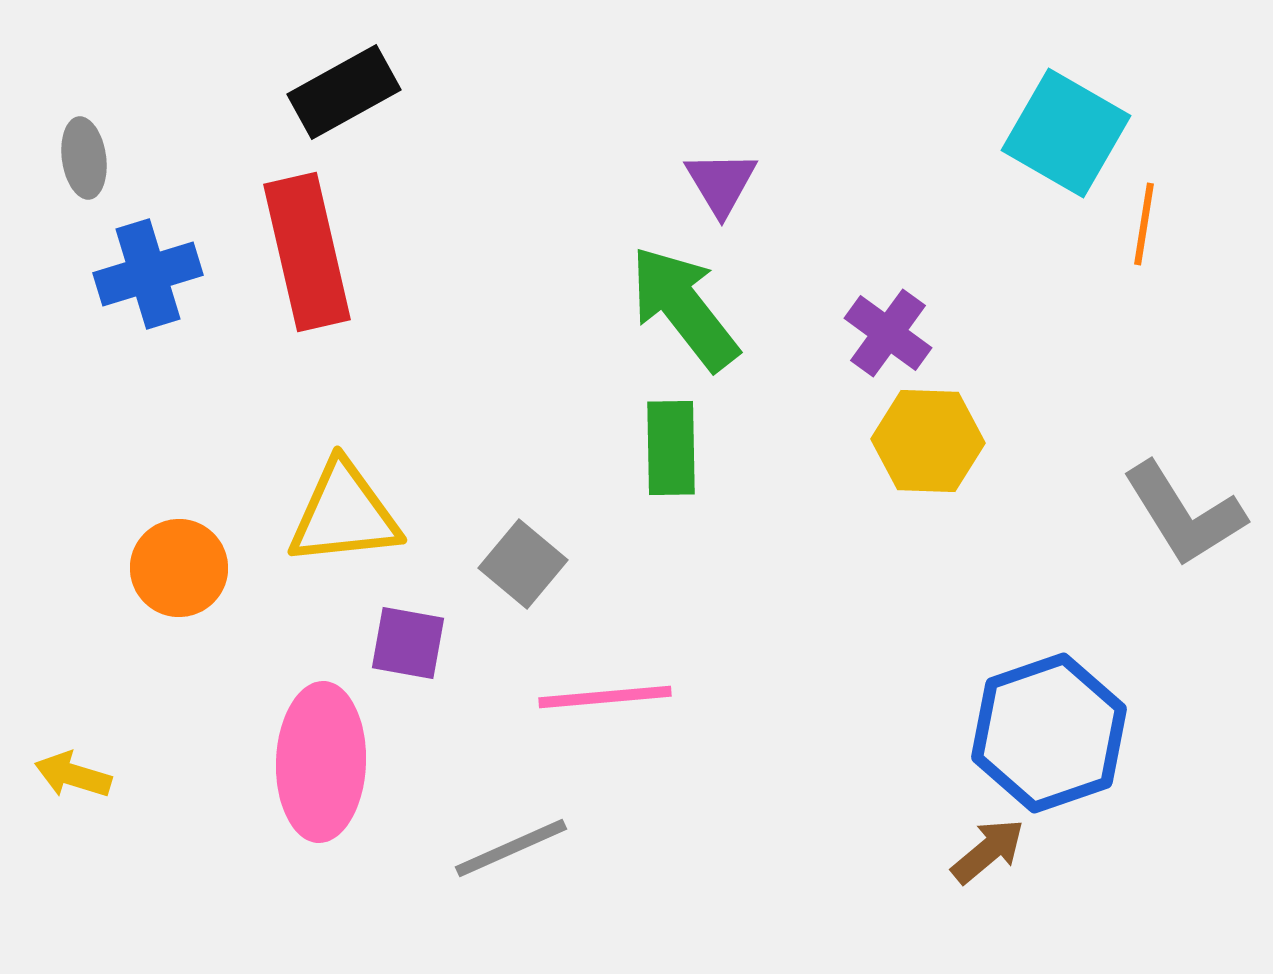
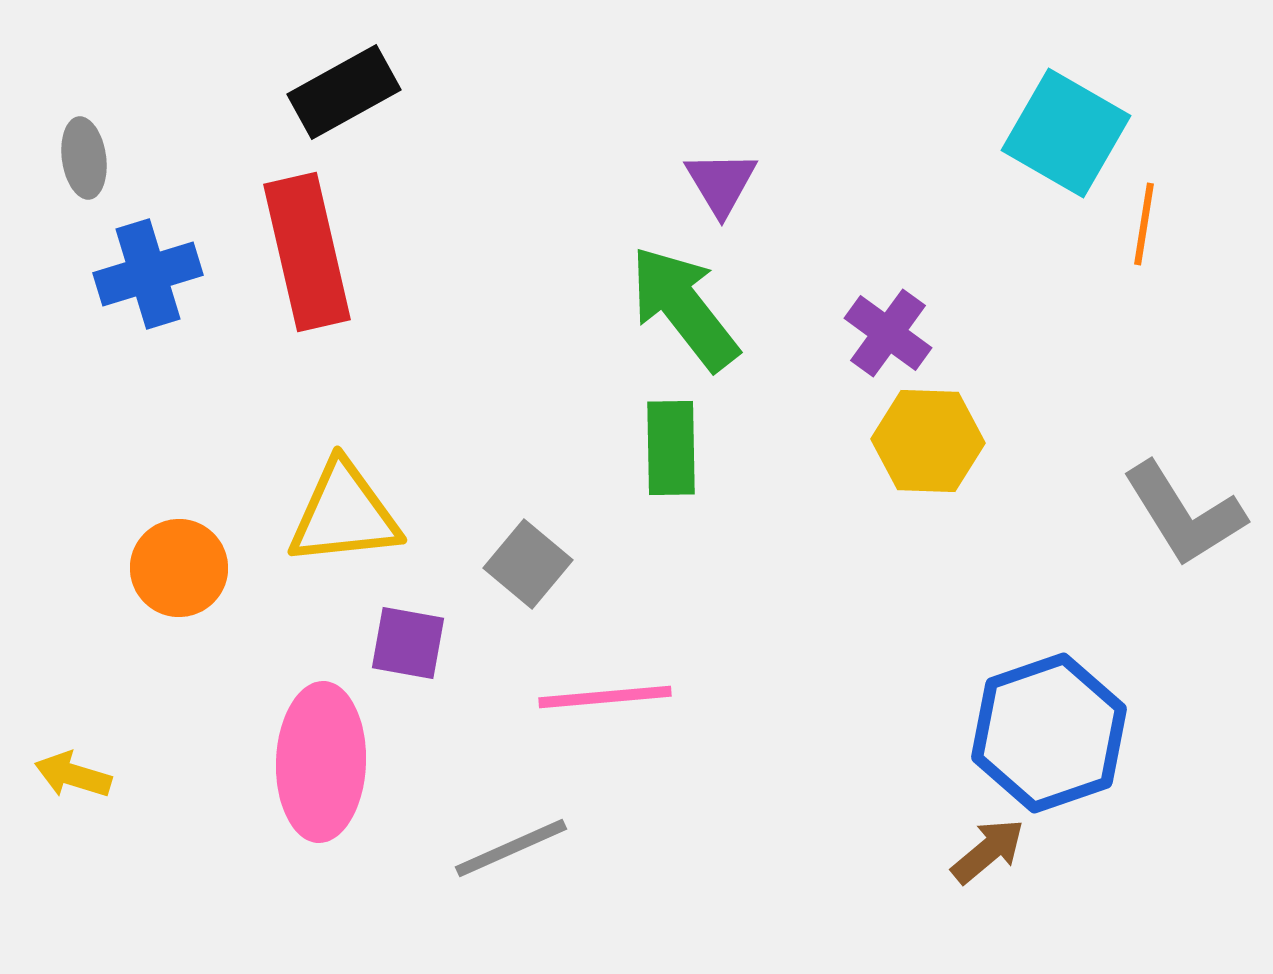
gray square: moved 5 px right
